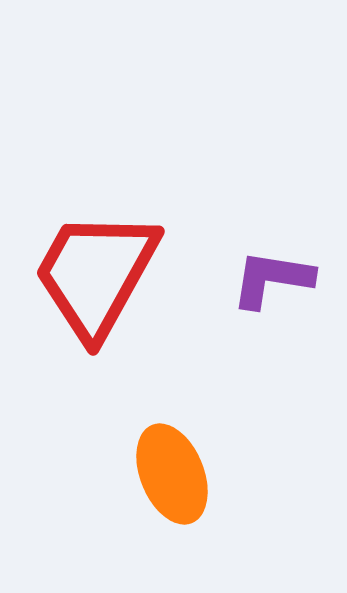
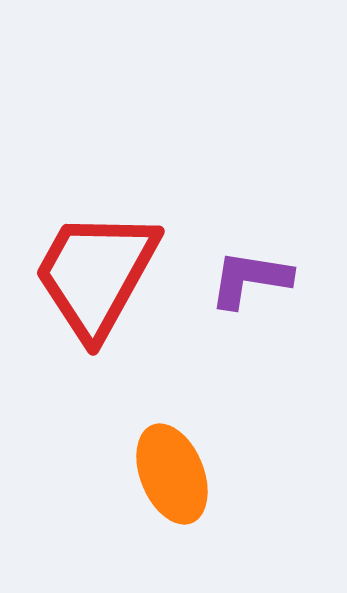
purple L-shape: moved 22 px left
